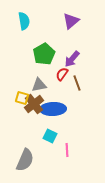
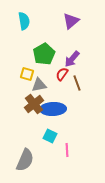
yellow square: moved 5 px right, 24 px up
